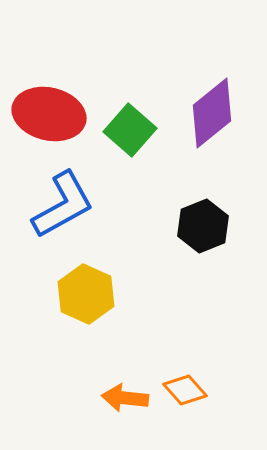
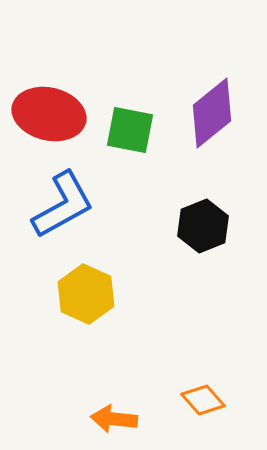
green square: rotated 30 degrees counterclockwise
orange diamond: moved 18 px right, 10 px down
orange arrow: moved 11 px left, 21 px down
